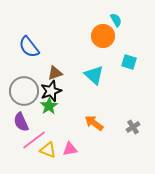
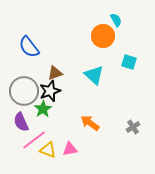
black star: moved 1 px left
green star: moved 6 px left, 3 px down
orange arrow: moved 4 px left
